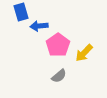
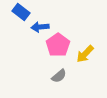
blue rectangle: rotated 36 degrees counterclockwise
blue arrow: moved 1 px right, 1 px down
yellow arrow: moved 1 px right, 1 px down
